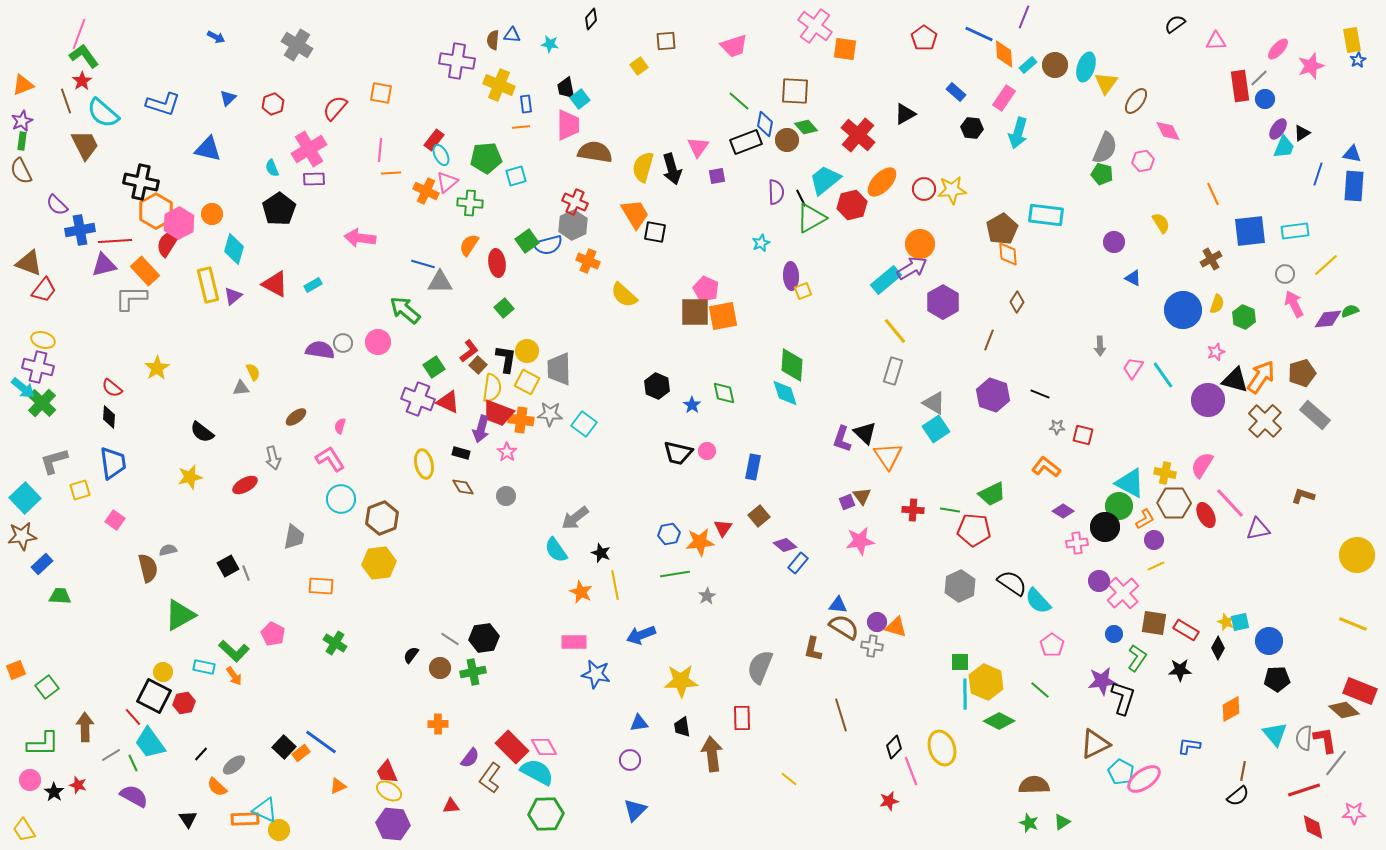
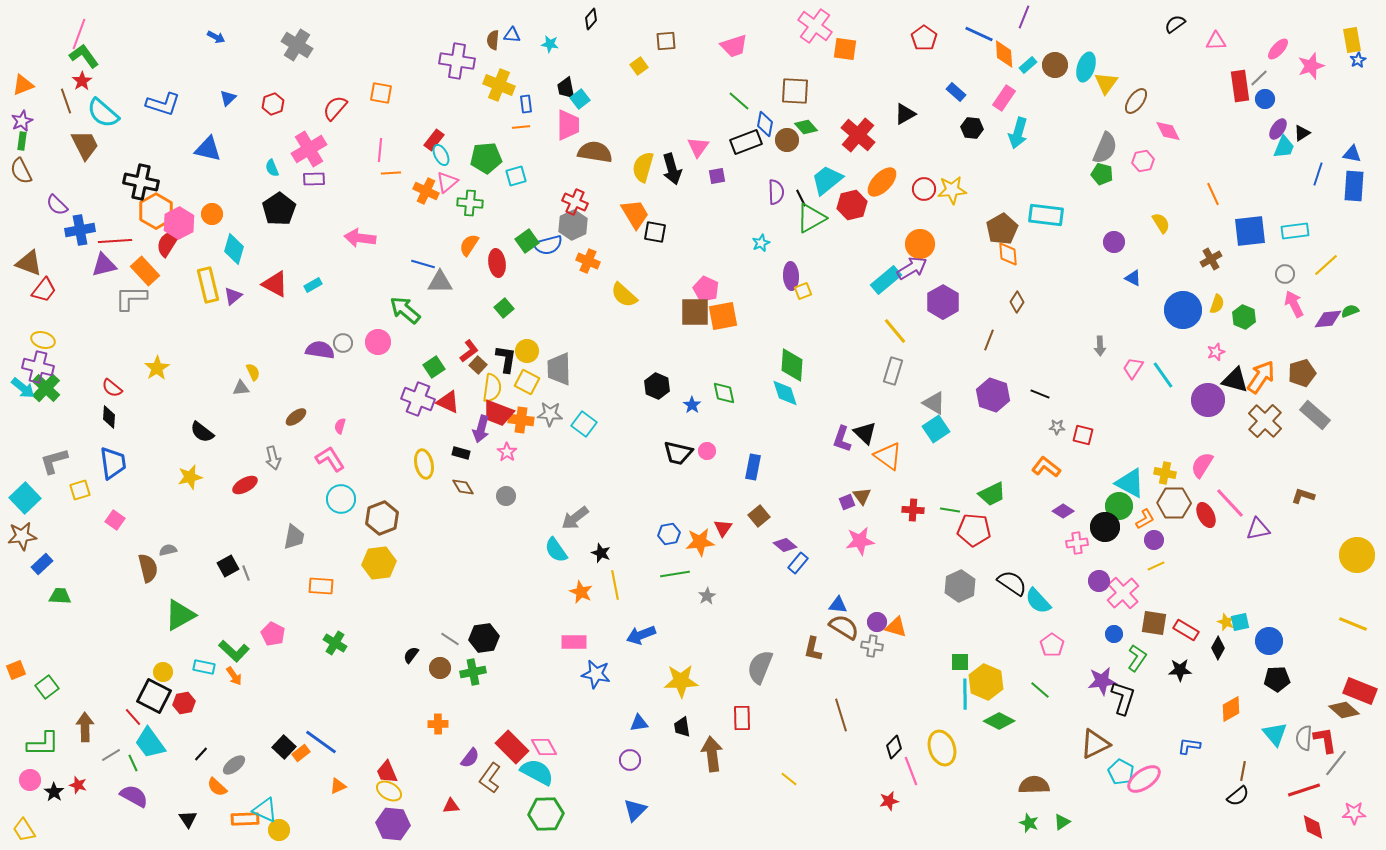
cyan trapezoid at (825, 180): moved 2 px right
green cross at (42, 403): moved 4 px right, 15 px up
orange triangle at (888, 456): rotated 20 degrees counterclockwise
